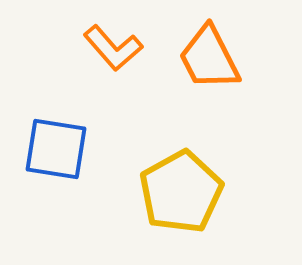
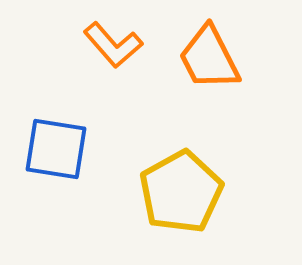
orange L-shape: moved 3 px up
